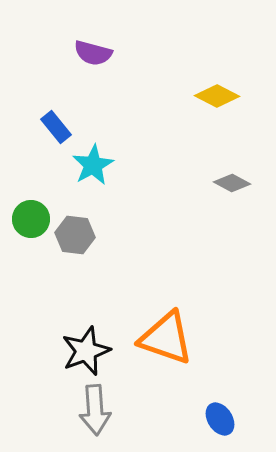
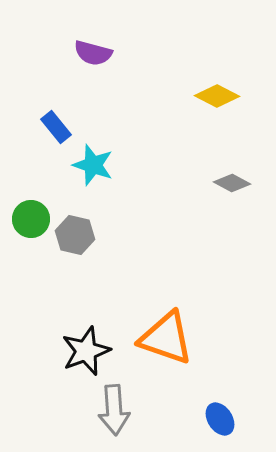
cyan star: rotated 24 degrees counterclockwise
gray hexagon: rotated 6 degrees clockwise
gray arrow: moved 19 px right
